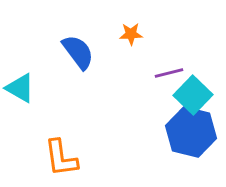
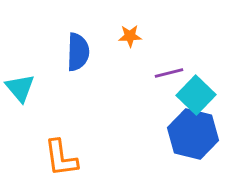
orange star: moved 1 px left, 2 px down
blue semicircle: rotated 39 degrees clockwise
cyan triangle: rotated 20 degrees clockwise
cyan square: moved 3 px right
blue hexagon: moved 2 px right, 2 px down
